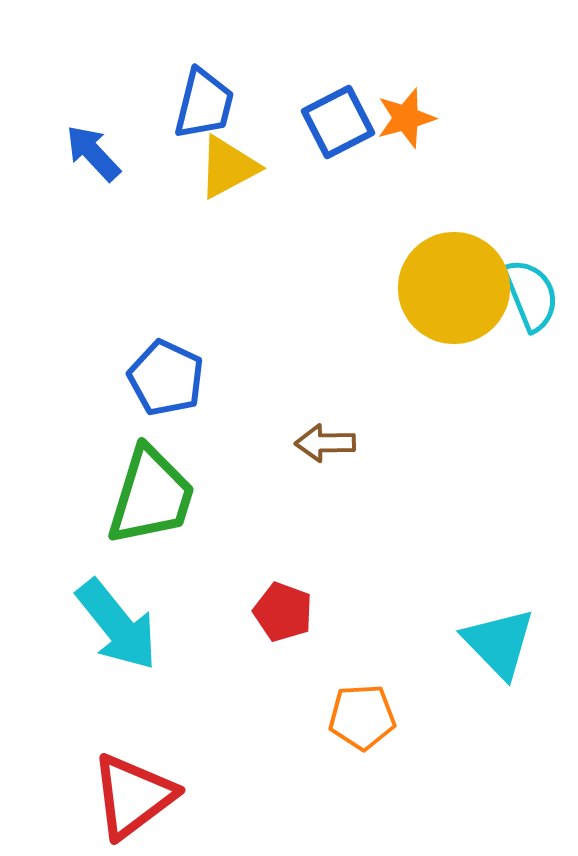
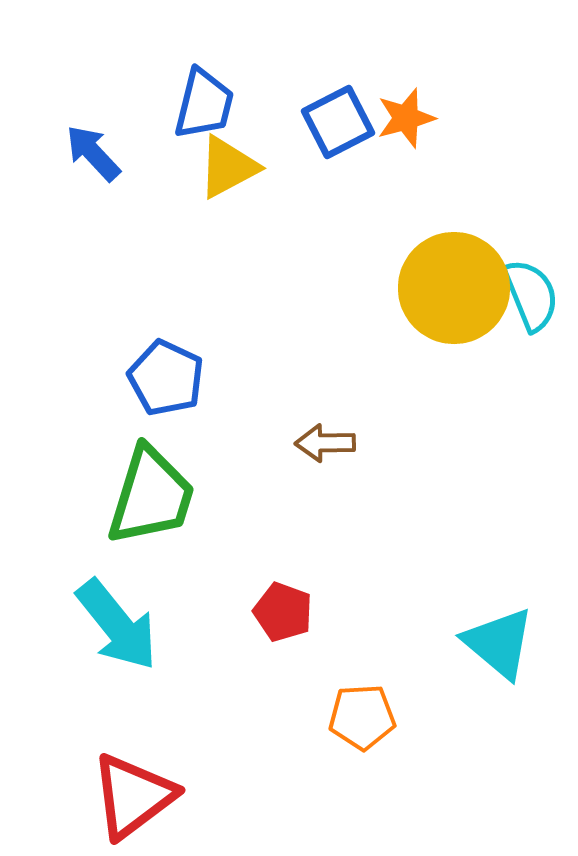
cyan triangle: rotated 6 degrees counterclockwise
